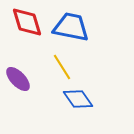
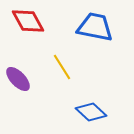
red diamond: moved 1 px right, 1 px up; rotated 12 degrees counterclockwise
blue trapezoid: moved 24 px right
blue diamond: moved 13 px right, 13 px down; rotated 12 degrees counterclockwise
